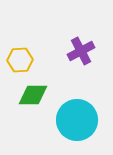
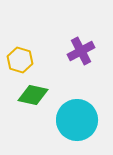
yellow hexagon: rotated 20 degrees clockwise
green diamond: rotated 12 degrees clockwise
